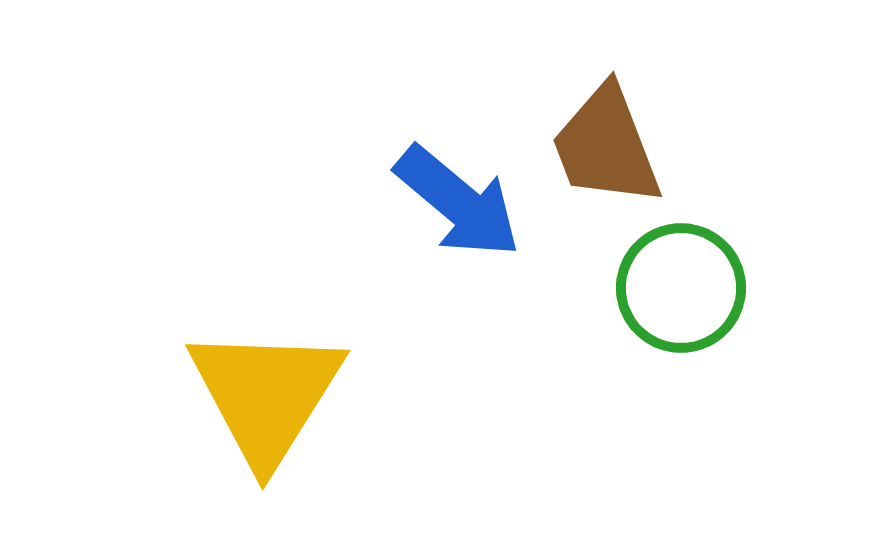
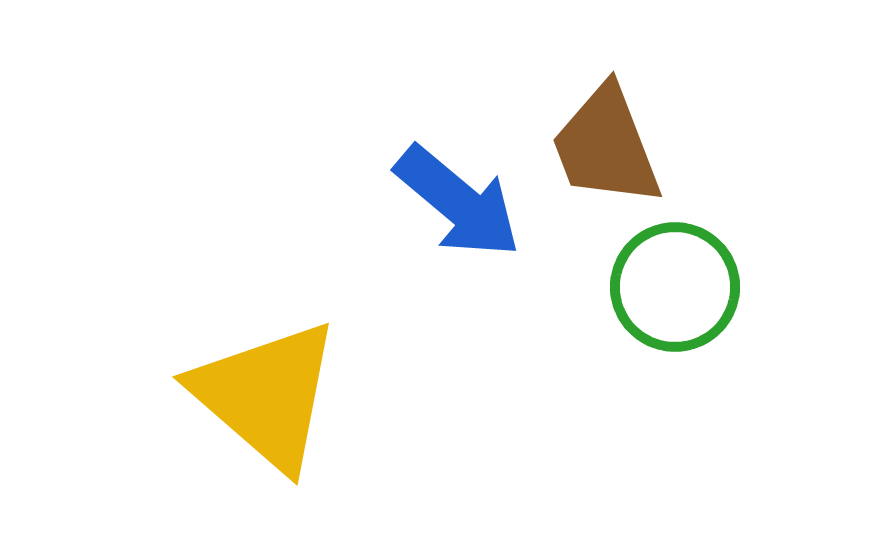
green circle: moved 6 px left, 1 px up
yellow triangle: rotated 21 degrees counterclockwise
